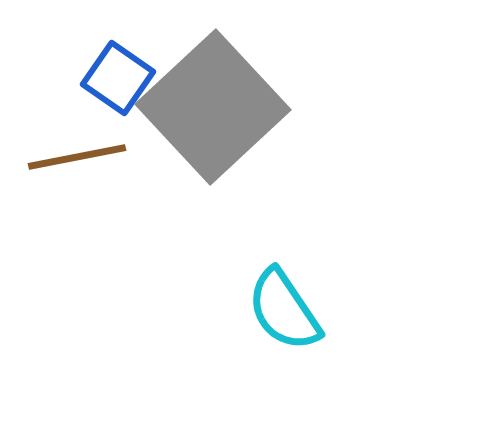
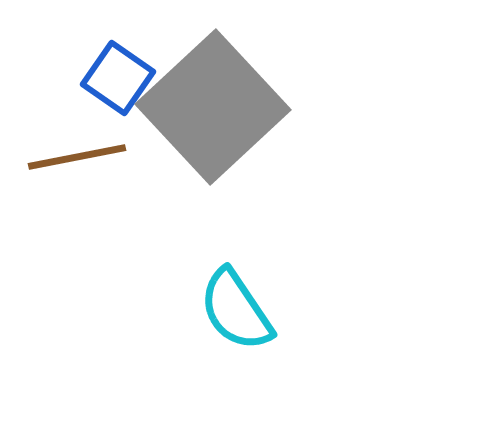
cyan semicircle: moved 48 px left
